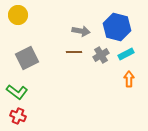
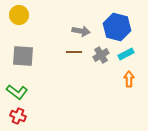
yellow circle: moved 1 px right
gray square: moved 4 px left, 2 px up; rotated 30 degrees clockwise
